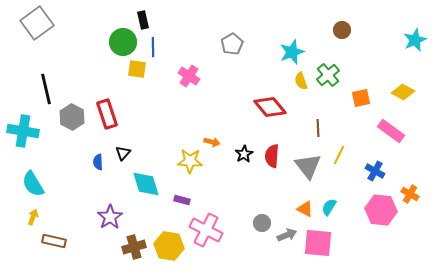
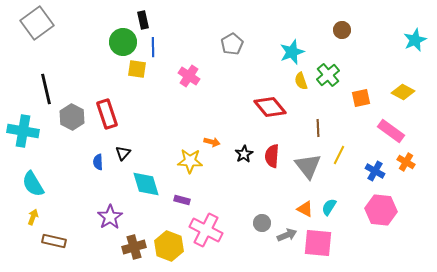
orange cross at (410, 194): moved 4 px left, 32 px up
yellow hexagon at (169, 246): rotated 12 degrees clockwise
